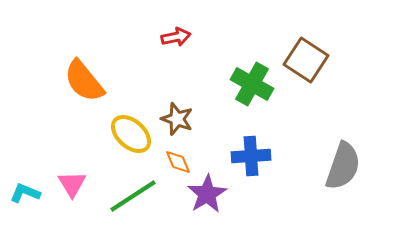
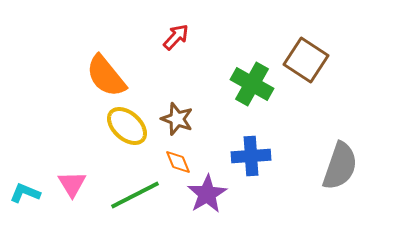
red arrow: rotated 36 degrees counterclockwise
orange semicircle: moved 22 px right, 5 px up
yellow ellipse: moved 4 px left, 8 px up
gray semicircle: moved 3 px left
green line: moved 2 px right, 1 px up; rotated 6 degrees clockwise
